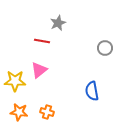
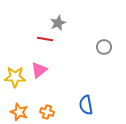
red line: moved 3 px right, 2 px up
gray circle: moved 1 px left, 1 px up
yellow star: moved 4 px up
blue semicircle: moved 6 px left, 14 px down
orange star: rotated 12 degrees clockwise
